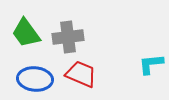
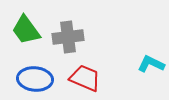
green trapezoid: moved 3 px up
cyan L-shape: rotated 32 degrees clockwise
red trapezoid: moved 4 px right, 4 px down
